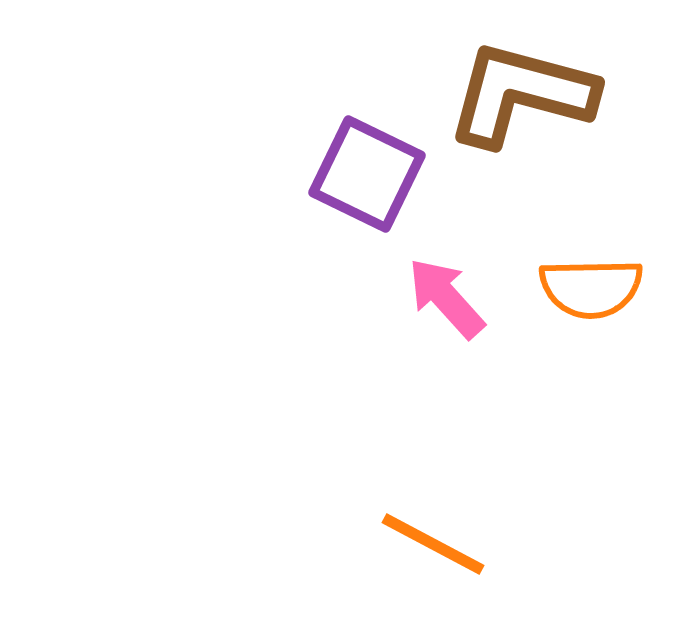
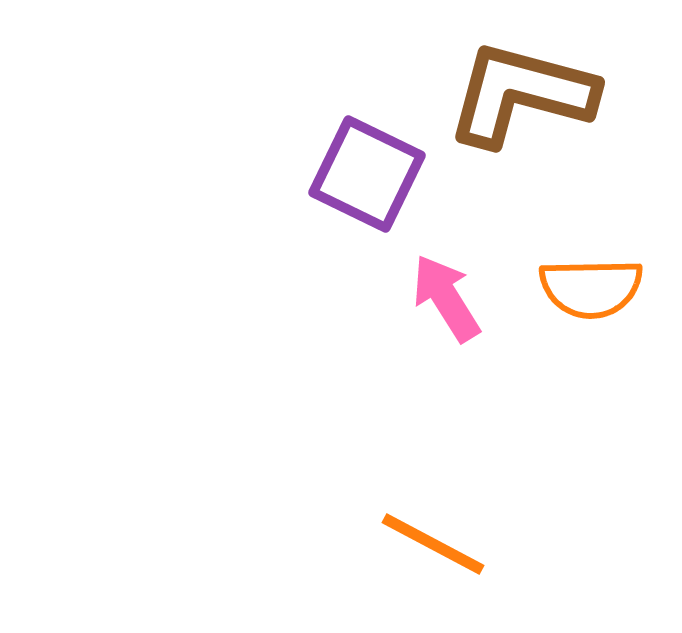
pink arrow: rotated 10 degrees clockwise
